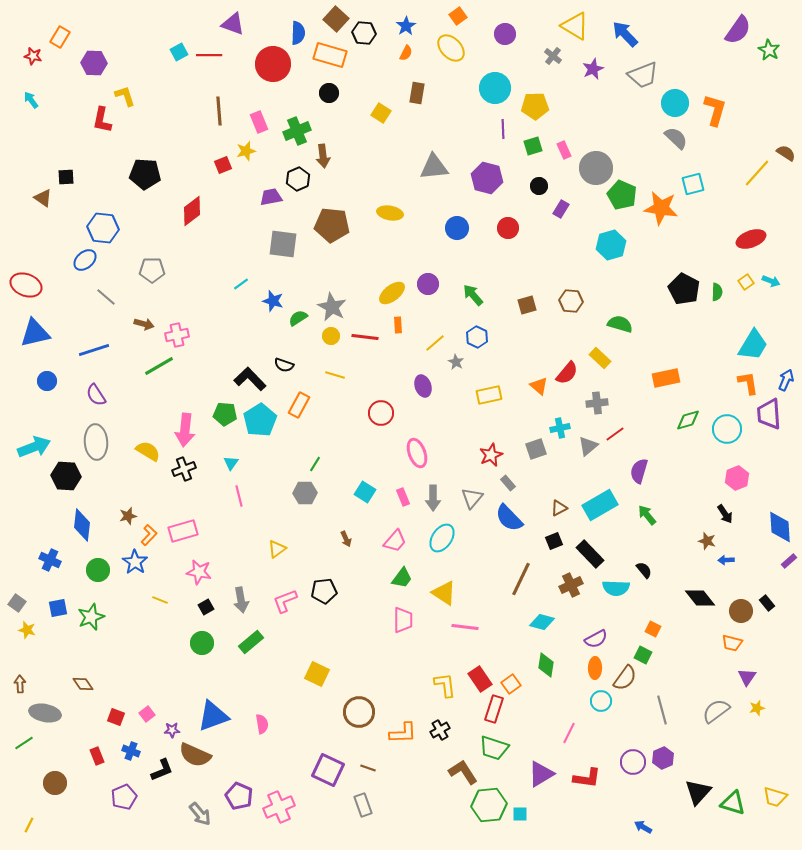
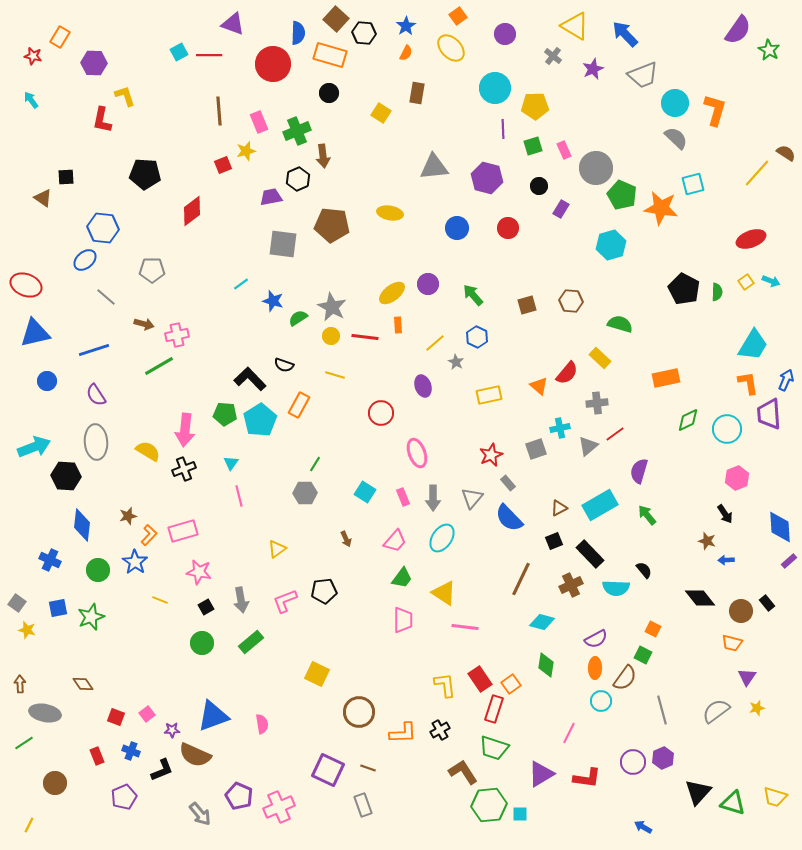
green diamond at (688, 420): rotated 10 degrees counterclockwise
